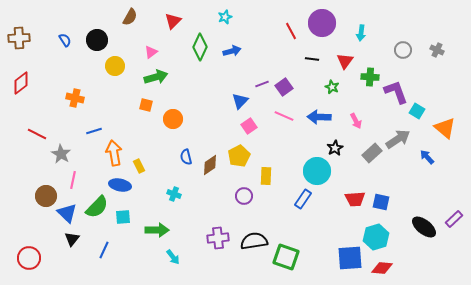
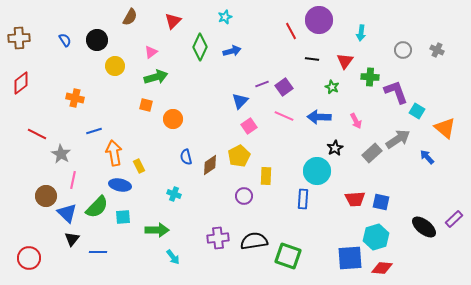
purple circle at (322, 23): moved 3 px left, 3 px up
blue rectangle at (303, 199): rotated 30 degrees counterclockwise
blue line at (104, 250): moved 6 px left, 2 px down; rotated 66 degrees clockwise
green square at (286, 257): moved 2 px right, 1 px up
